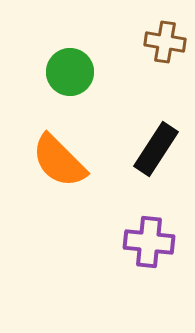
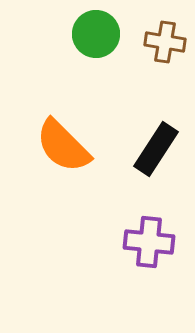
green circle: moved 26 px right, 38 px up
orange semicircle: moved 4 px right, 15 px up
